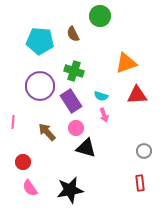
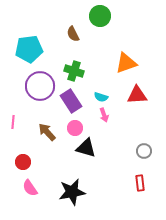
cyan pentagon: moved 11 px left, 8 px down; rotated 12 degrees counterclockwise
cyan semicircle: moved 1 px down
pink circle: moved 1 px left
black star: moved 2 px right, 2 px down
